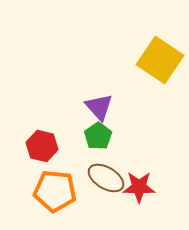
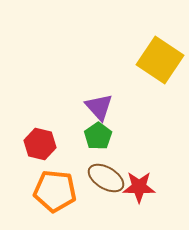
red hexagon: moved 2 px left, 2 px up
